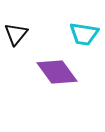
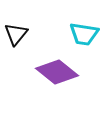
purple diamond: rotated 15 degrees counterclockwise
